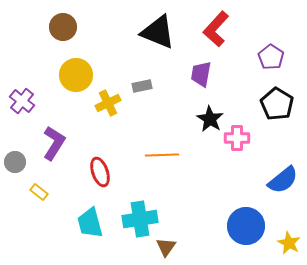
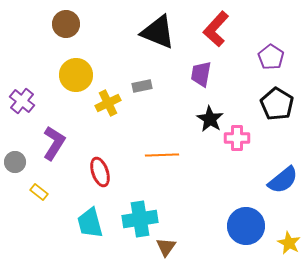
brown circle: moved 3 px right, 3 px up
